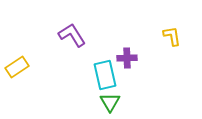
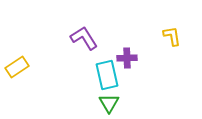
purple L-shape: moved 12 px right, 3 px down
cyan rectangle: moved 2 px right
green triangle: moved 1 px left, 1 px down
